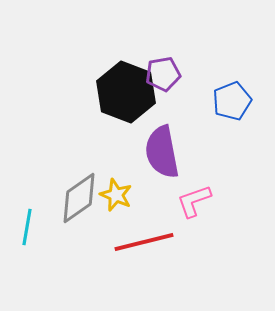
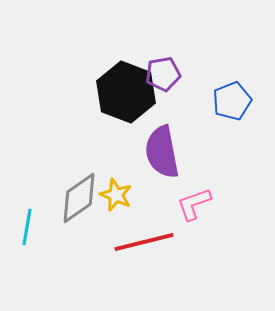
pink L-shape: moved 3 px down
